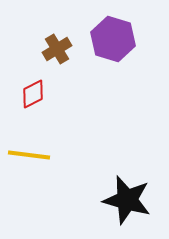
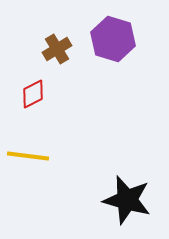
yellow line: moved 1 px left, 1 px down
